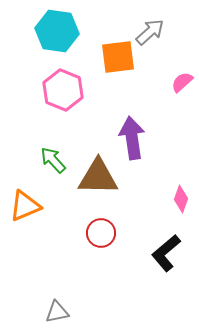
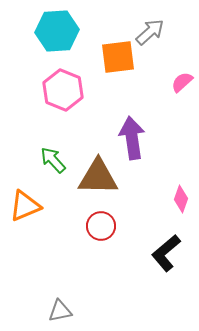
cyan hexagon: rotated 12 degrees counterclockwise
red circle: moved 7 px up
gray triangle: moved 3 px right, 1 px up
